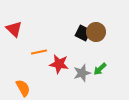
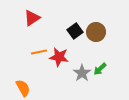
red triangle: moved 18 px right, 11 px up; rotated 42 degrees clockwise
black square: moved 8 px left, 2 px up; rotated 28 degrees clockwise
red star: moved 7 px up
gray star: rotated 18 degrees counterclockwise
